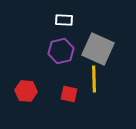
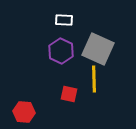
purple hexagon: rotated 20 degrees counterclockwise
red hexagon: moved 2 px left, 21 px down
